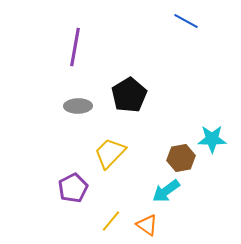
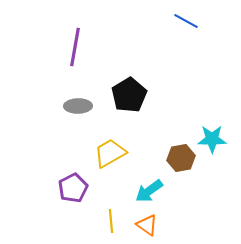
yellow trapezoid: rotated 16 degrees clockwise
cyan arrow: moved 17 px left
yellow line: rotated 45 degrees counterclockwise
